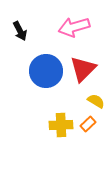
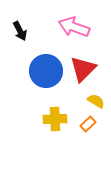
pink arrow: rotated 36 degrees clockwise
yellow cross: moved 6 px left, 6 px up
